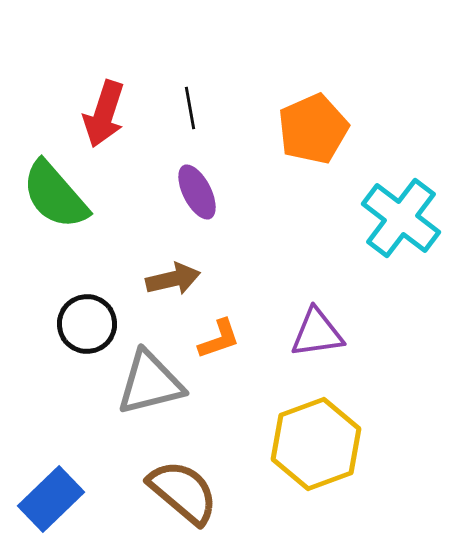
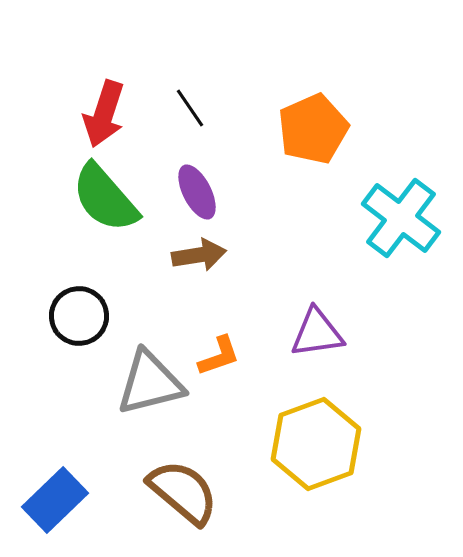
black line: rotated 24 degrees counterclockwise
green semicircle: moved 50 px right, 3 px down
brown arrow: moved 26 px right, 24 px up; rotated 4 degrees clockwise
black circle: moved 8 px left, 8 px up
orange L-shape: moved 17 px down
blue rectangle: moved 4 px right, 1 px down
